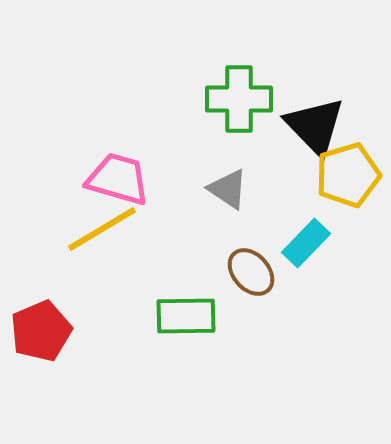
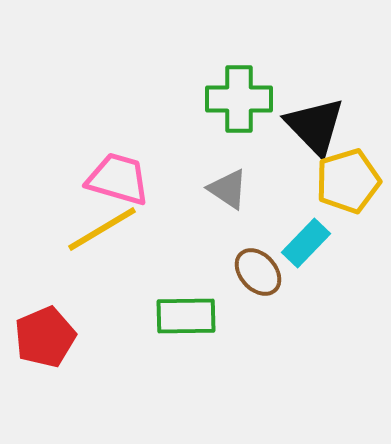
yellow pentagon: moved 6 px down
brown ellipse: moved 7 px right
red pentagon: moved 4 px right, 6 px down
